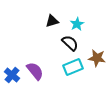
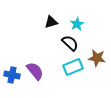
black triangle: moved 1 px left, 1 px down
blue cross: rotated 28 degrees counterclockwise
